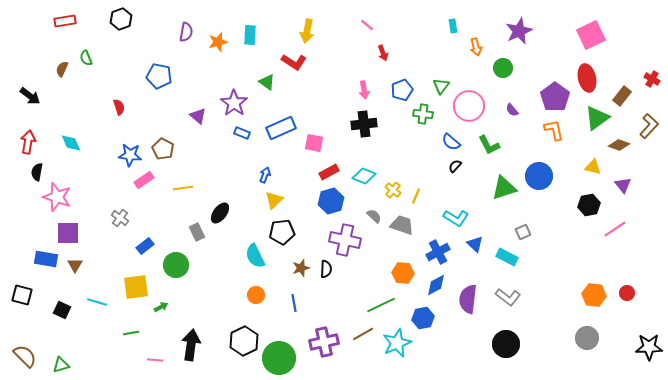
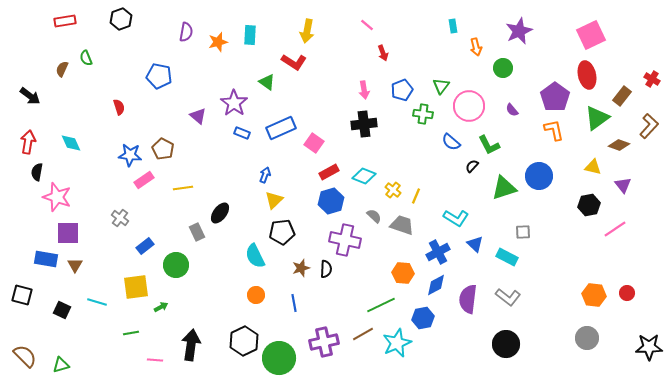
red ellipse at (587, 78): moved 3 px up
pink square at (314, 143): rotated 24 degrees clockwise
black semicircle at (455, 166): moved 17 px right
gray square at (523, 232): rotated 21 degrees clockwise
